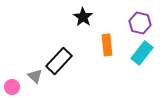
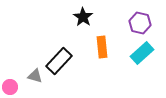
orange rectangle: moved 5 px left, 2 px down
cyan rectangle: rotated 10 degrees clockwise
gray triangle: rotated 28 degrees counterclockwise
pink circle: moved 2 px left
